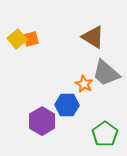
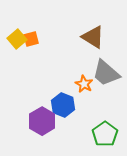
blue hexagon: moved 4 px left; rotated 20 degrees clockwise
